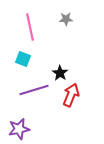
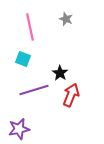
gray star: rotated 24 degrees clockwise
